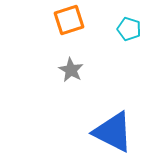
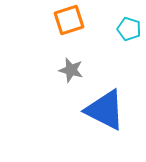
gray star: rotated 15 degrees counterclockwise
blue triangle: moved 8 px left, 22 px up
